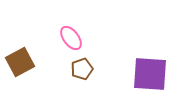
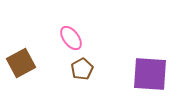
brown square: moved 1 px right, 1 px down
brown pentagon: rotated 10 degrees counterclockwise
